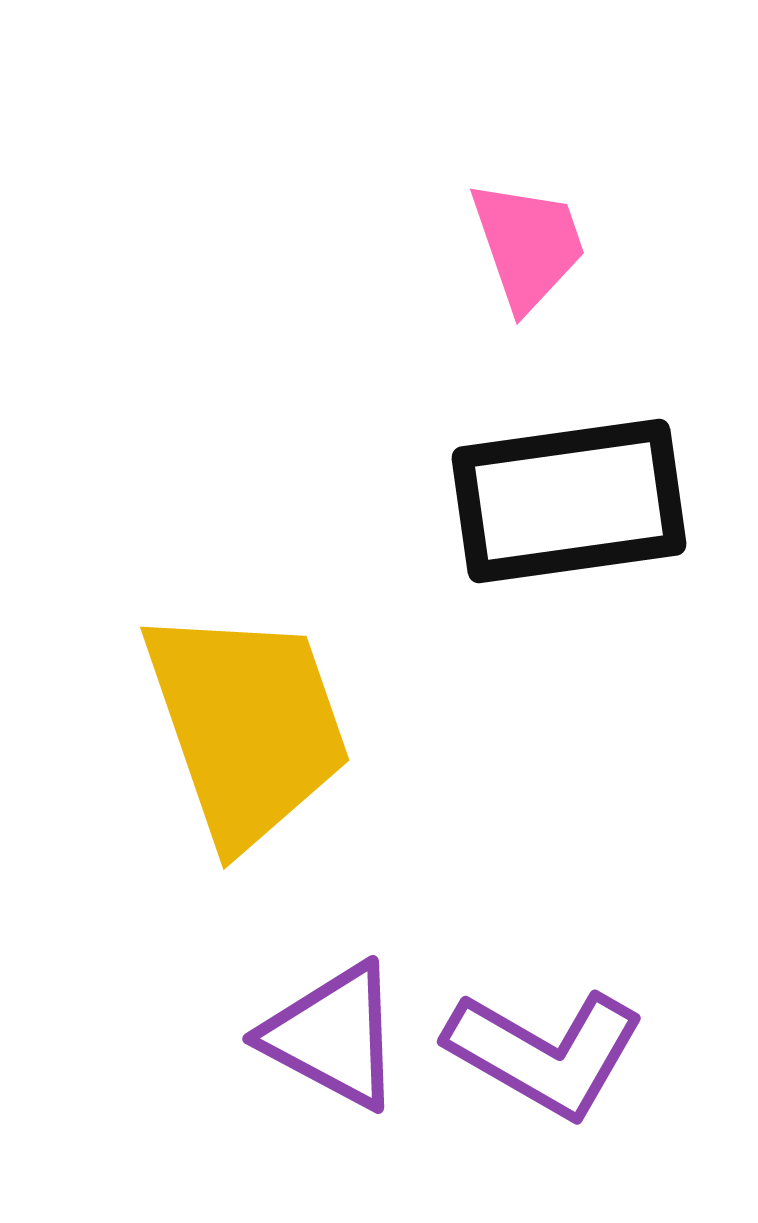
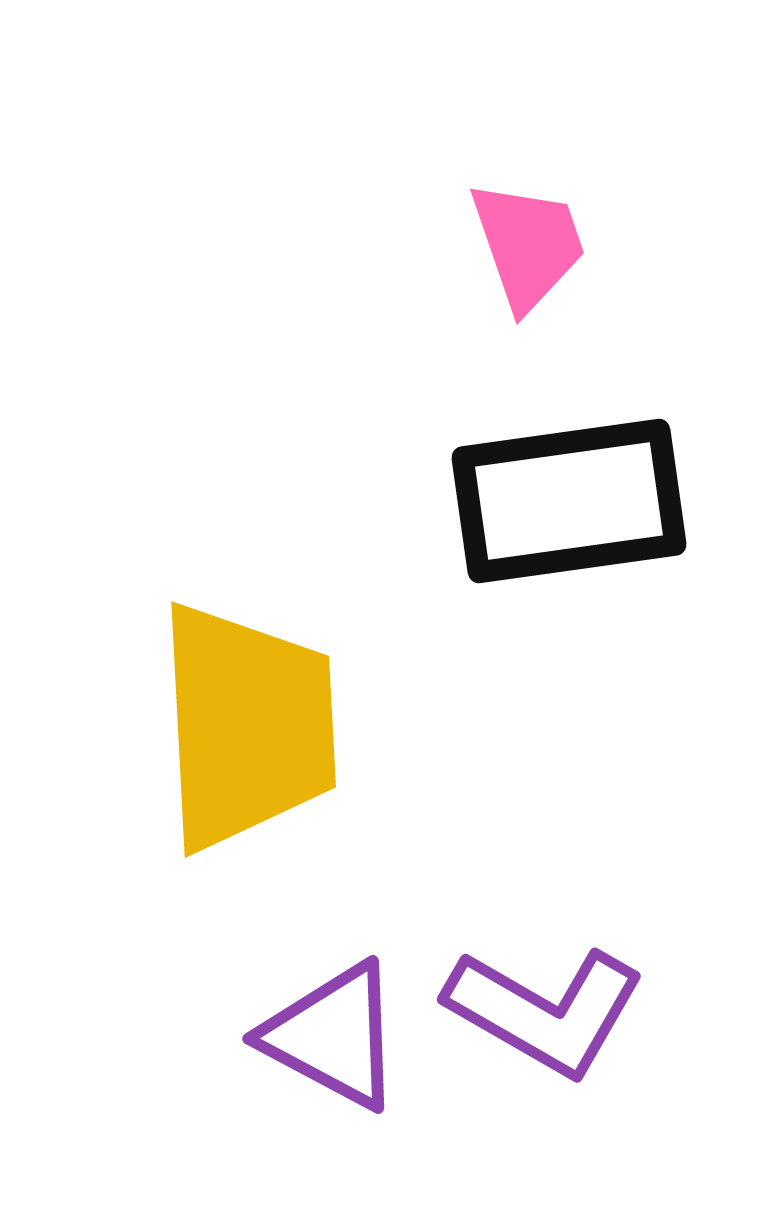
yellow trapezoid: rotated 16 degrees clockwise
purple L-shape: moved 42 px up
